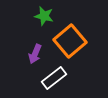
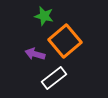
orange square: moved 5 px left
purple arrow: rotated 84 degrees clockwise
